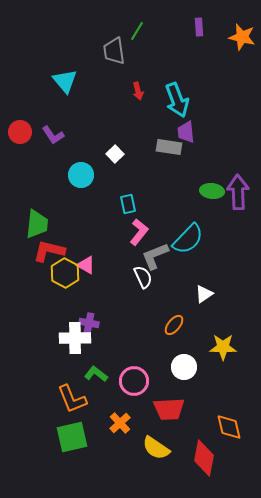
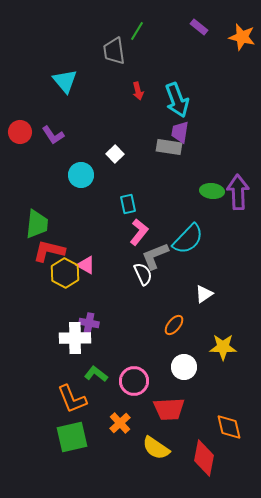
purple rectangle: rotated 48 degrees counterclockwise
purple trapezoid: moved 6 px left; rotated 15 degrees clockwise
white semicircle: moved 3 px up
